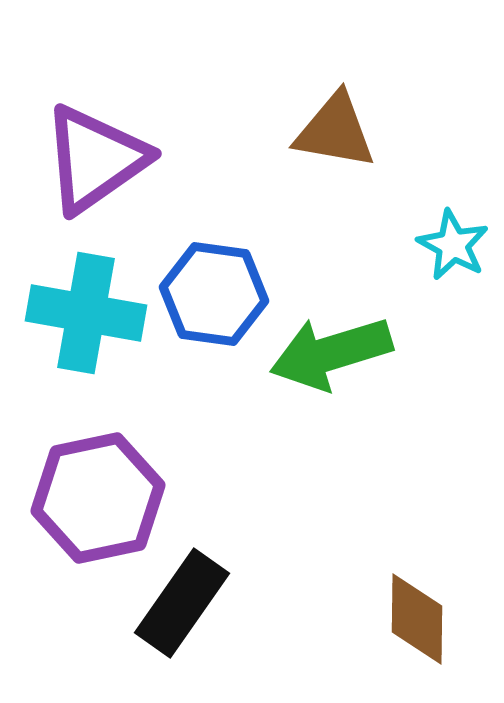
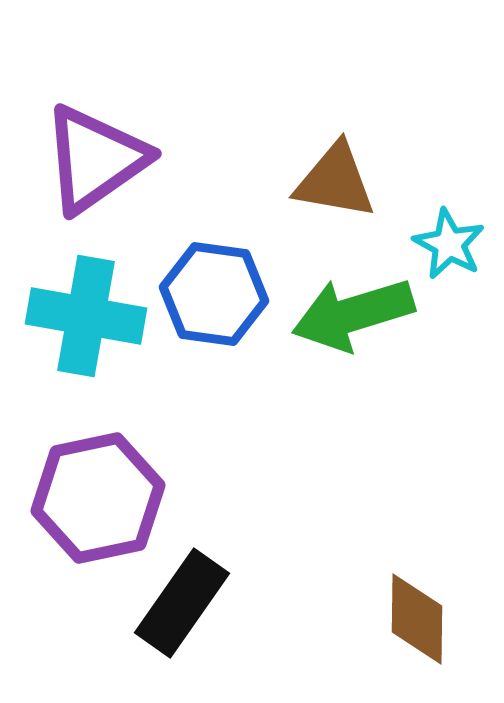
brown triangle: moved 50 px down
cyan star: moved 4 px left, 1 px up
cyan cross: moved 3 px down
green arrow: moved 22 px right, 39 px up
